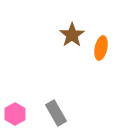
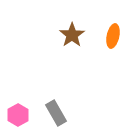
orange ellipse: moved 12 px right, 12 px up
pink hexagon: moved 3 px right, 1 px down
